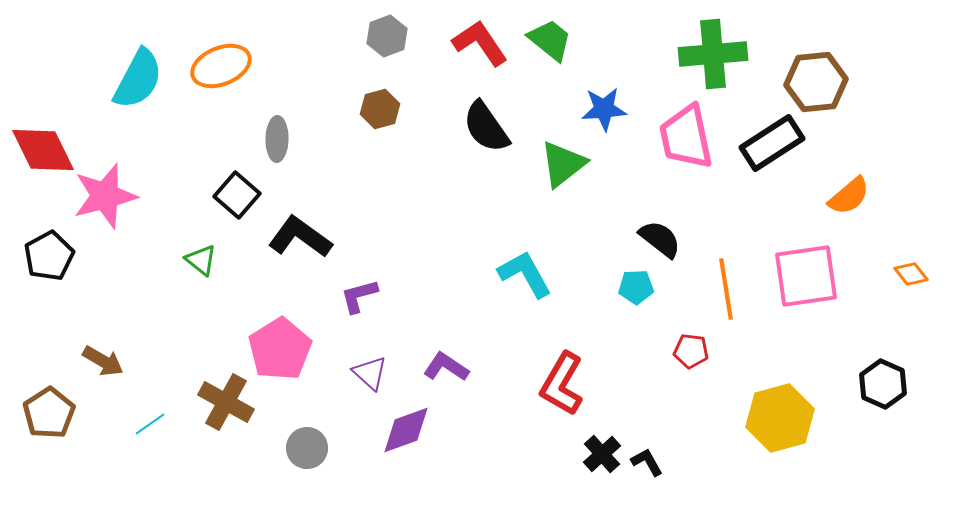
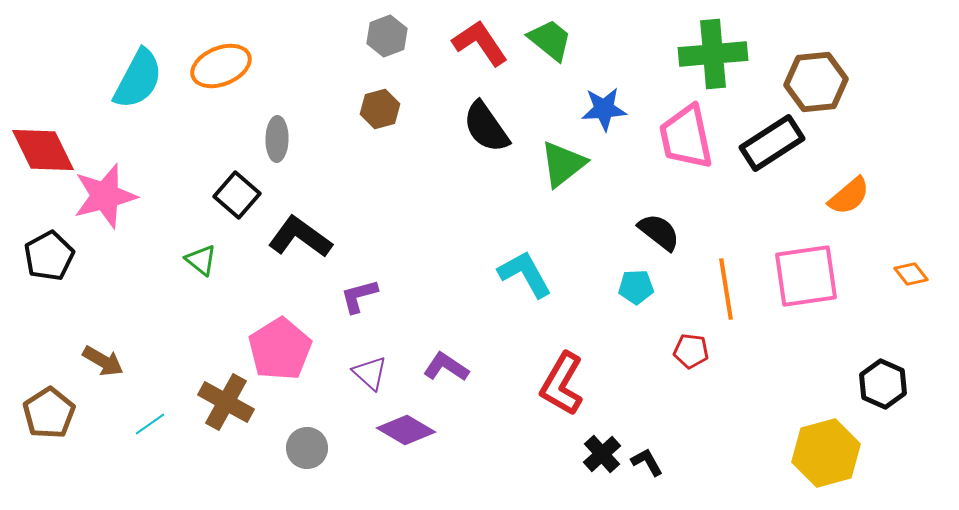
black semicircle at (660, 239): moved 1 px left, 7 px up
yellow hexagon at (780, 418): moved 46 px right, 35 px down
purple diamond at (406, 430): rotated 50 degrees clockwise
